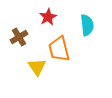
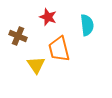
red star: rotated 24 degrees counterclockwise
brown cross: moved 1 px left, 1 px up; rotated 36 degrees counterclockwise
yellow triangle: moved 1 px left, 2 px up
